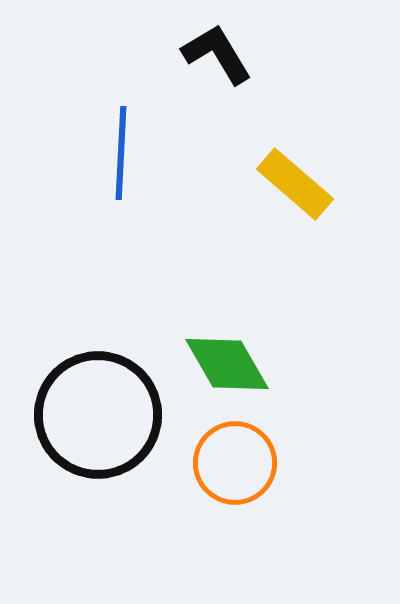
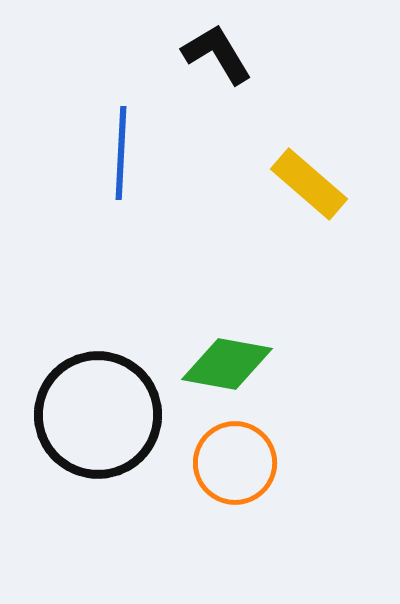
yellow rectangle: moved 14 px right
green diamond: rotated 50 degrees counterclockwise
